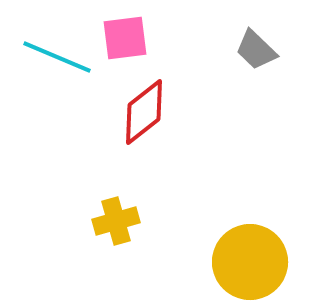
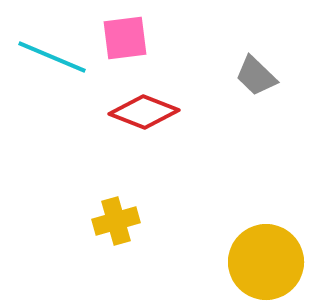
gray trapezoid: moved 26 px down
cyan line: moved 5 px left
red diamond: rotated 60 degrees clockwise
yellow circle: moved 16 px right
